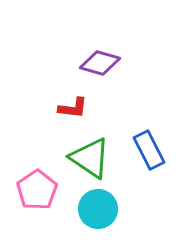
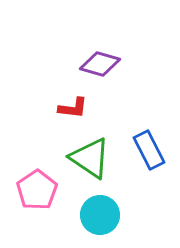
purple diamond: moved 1 px down
cyan circle: moved 2 px right, 6 px down
